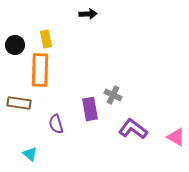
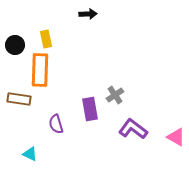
gray cross: moved 2 px right; rotated 30 degrees clockwise
brown rectangle: moved 4 px up
cyan triangle: rotated 14 degrees counterclockwise
